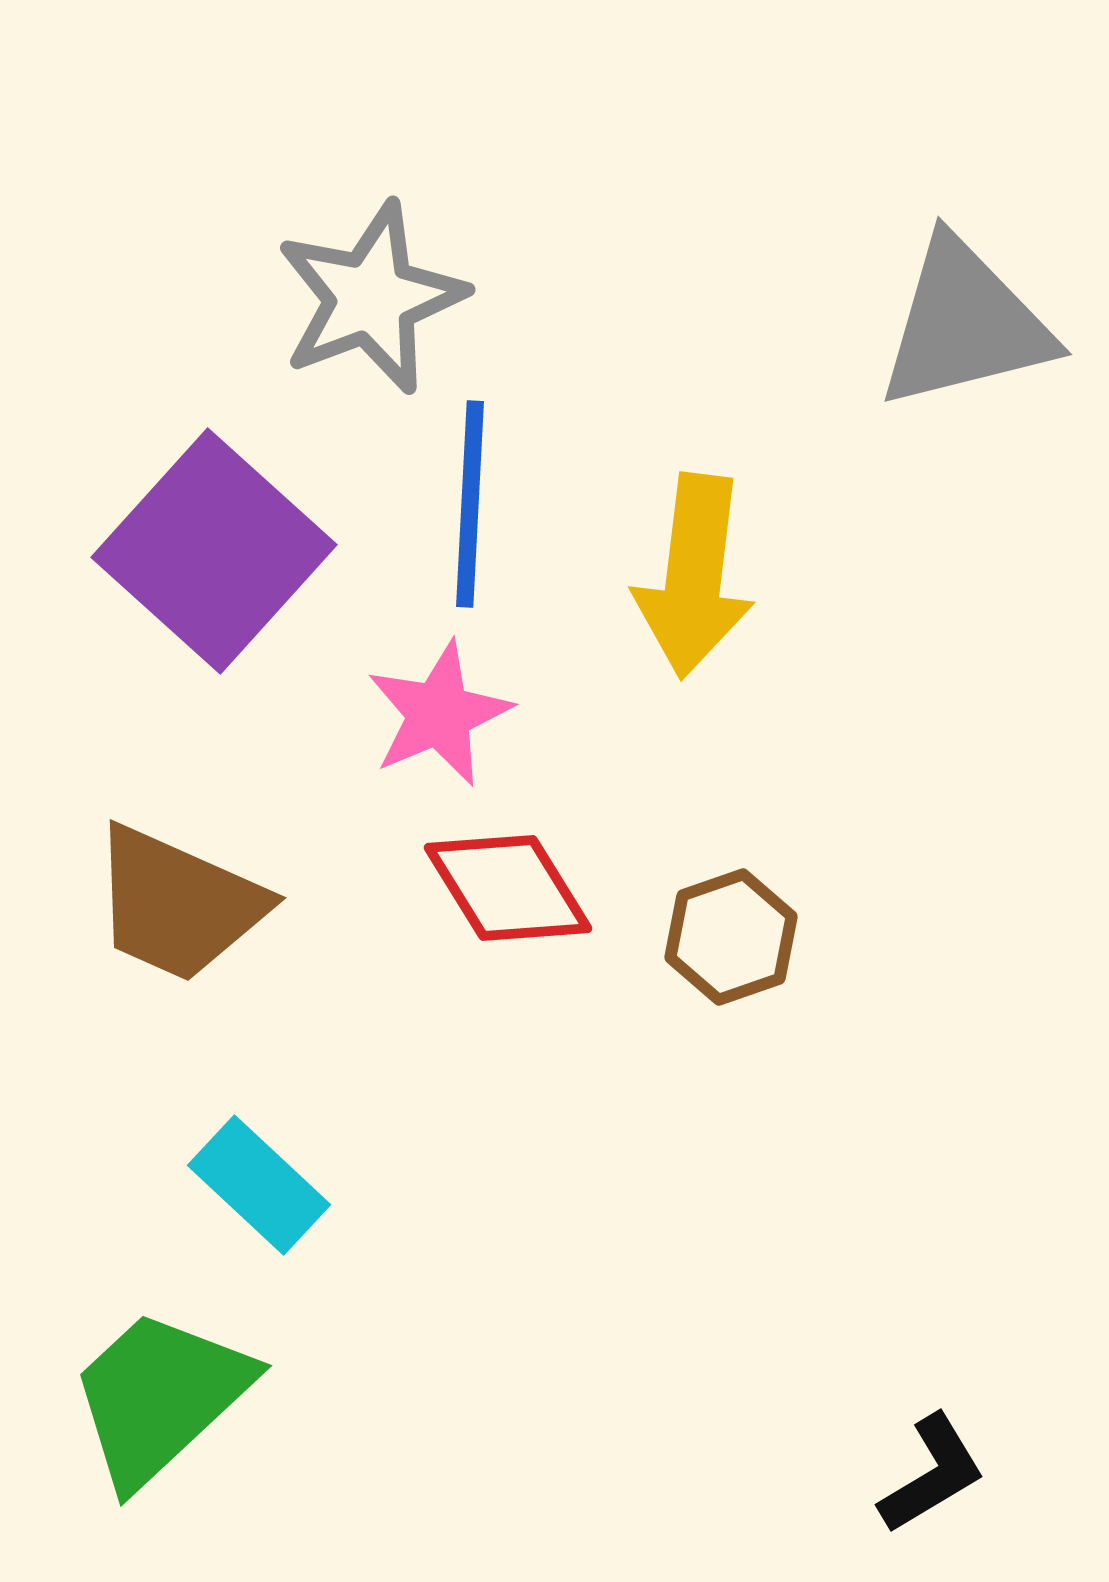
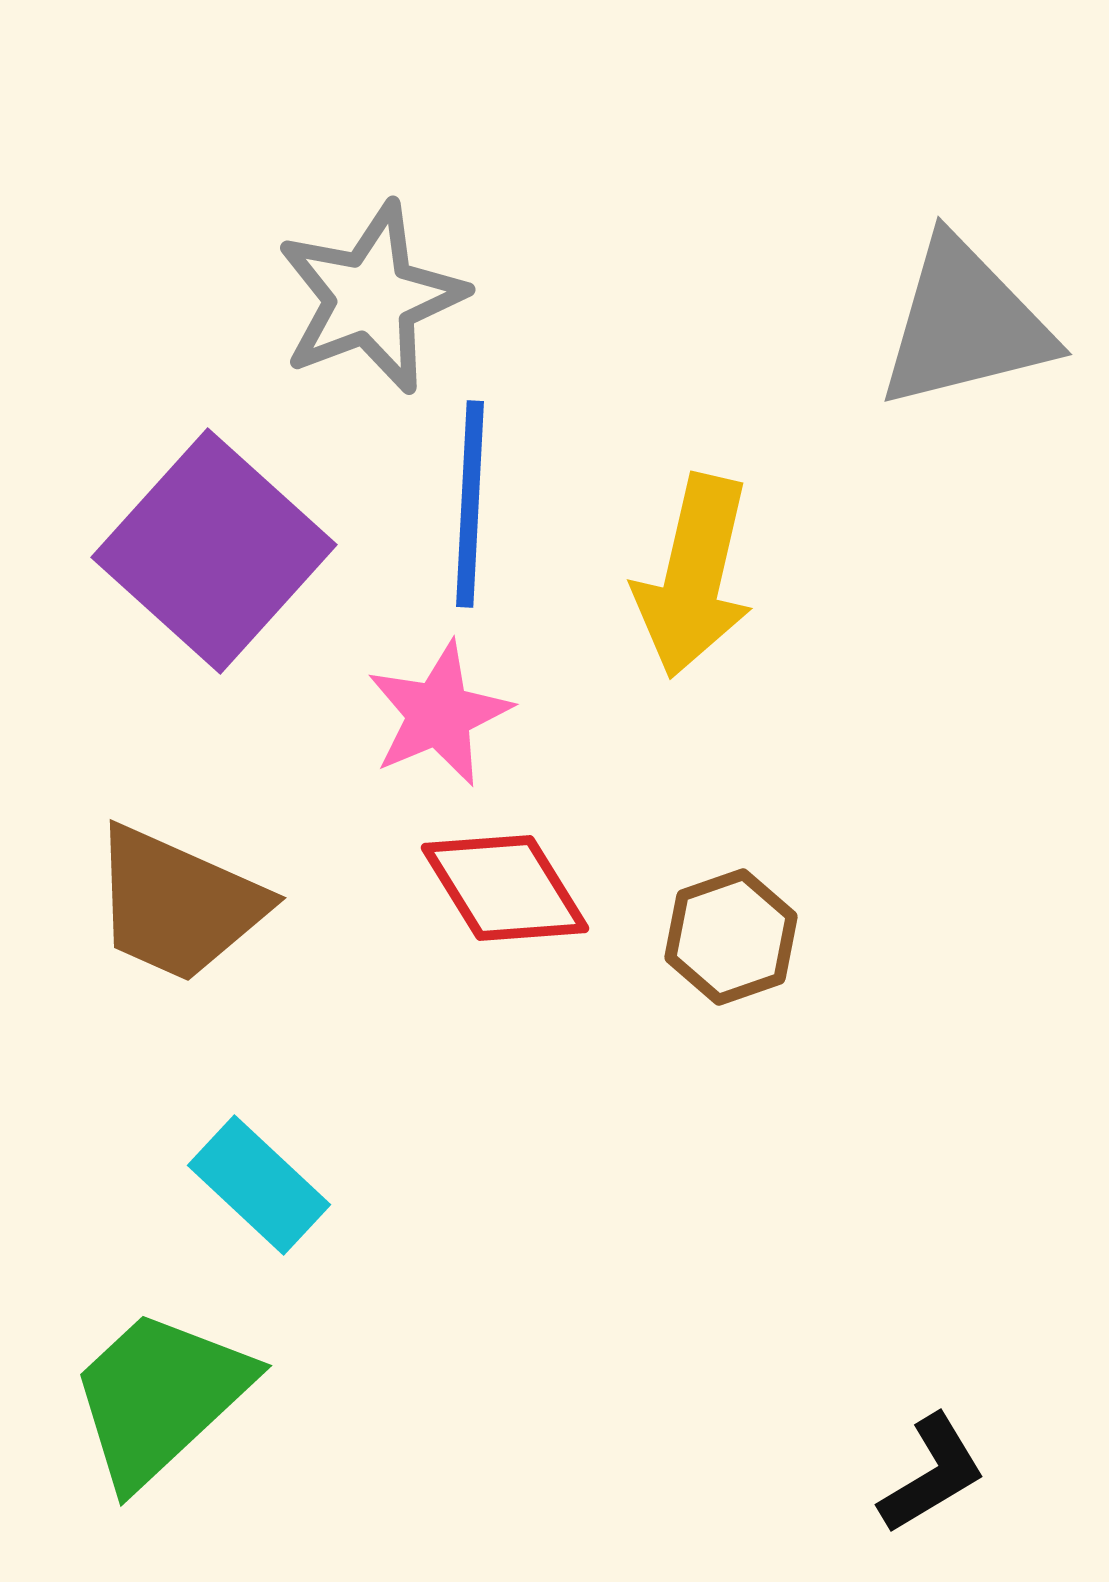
yellow arrow: rotated 6 degrees clockwise
red diamond: moved 3 px left
